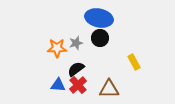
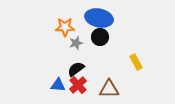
black circle: moved 1 px up
orange star: moved 8 px right, 21 px up
yellow rectangle: moved 2 px right
